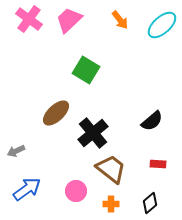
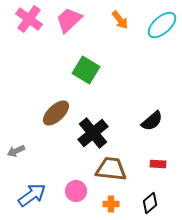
brown trapezoid: rotated 32 degrees counterclockwise
blue arrow: moved 5 px right, 6 px down
